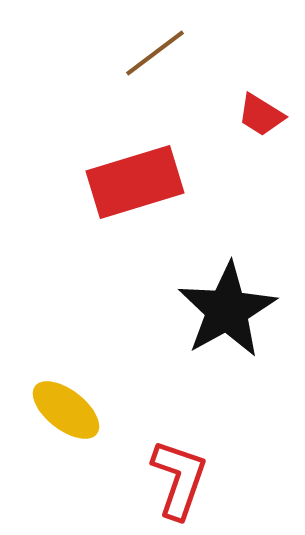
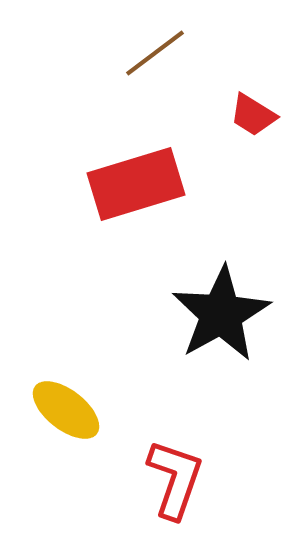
red trapezoid: moved 8 px left
red rectangle: moved 1 px right, 2 px down
black star: moved 6 px left, 4 px down
red L-shape: moved 4 px left
